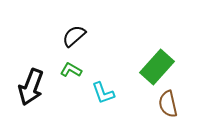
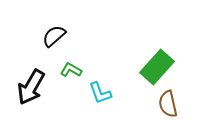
black semicircle: moved 20 px left
black arrow: rotated 9 degrees clockwise
cyan L-shape: moved 3 px left
